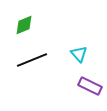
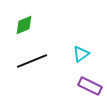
cyan triangle: moved 2 px right; rotated 36 degrees clockwise
black line: moved 1 px down
